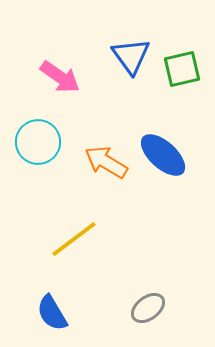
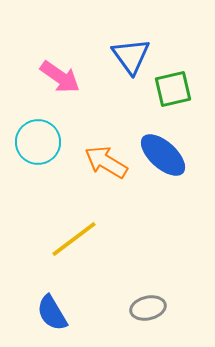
green square: moved 9 px left, 20 px down
gray ellipse: rotated 24 degrees clockwise
